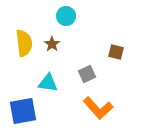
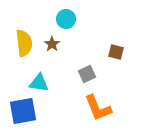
cyan circle: moved 3 px down
cyan triangle: moved 9 px left
orange L-shape: rotated 20 degrees clockwise
